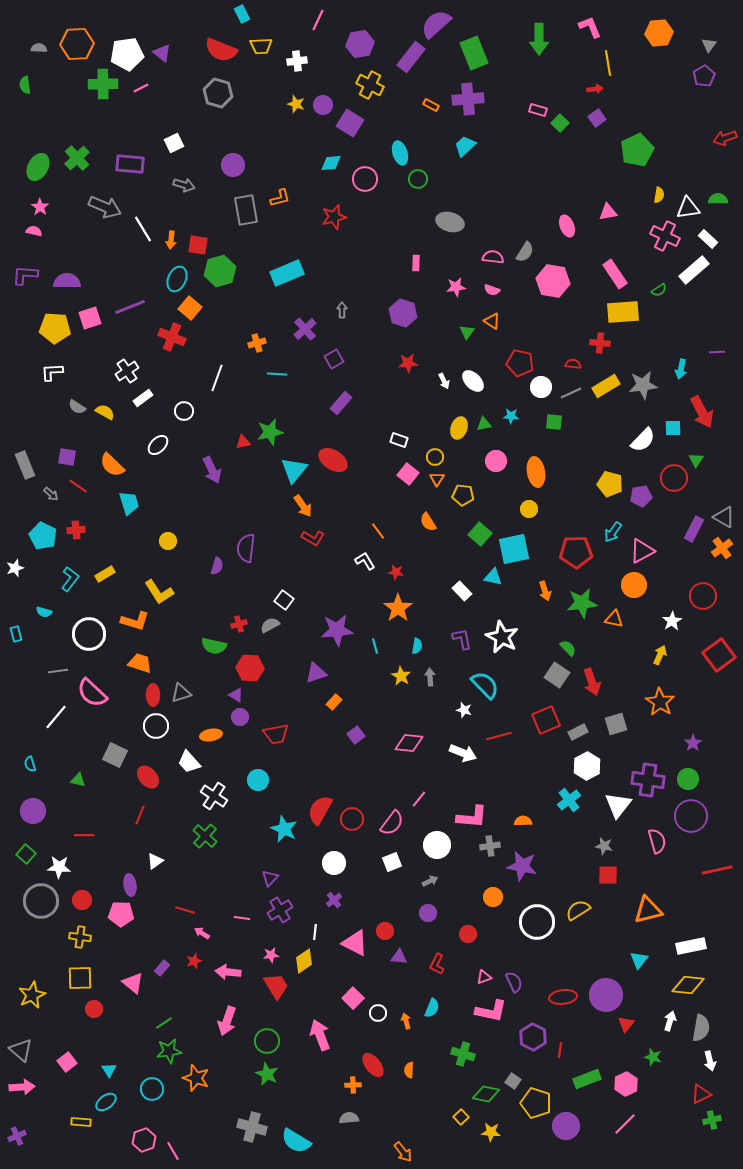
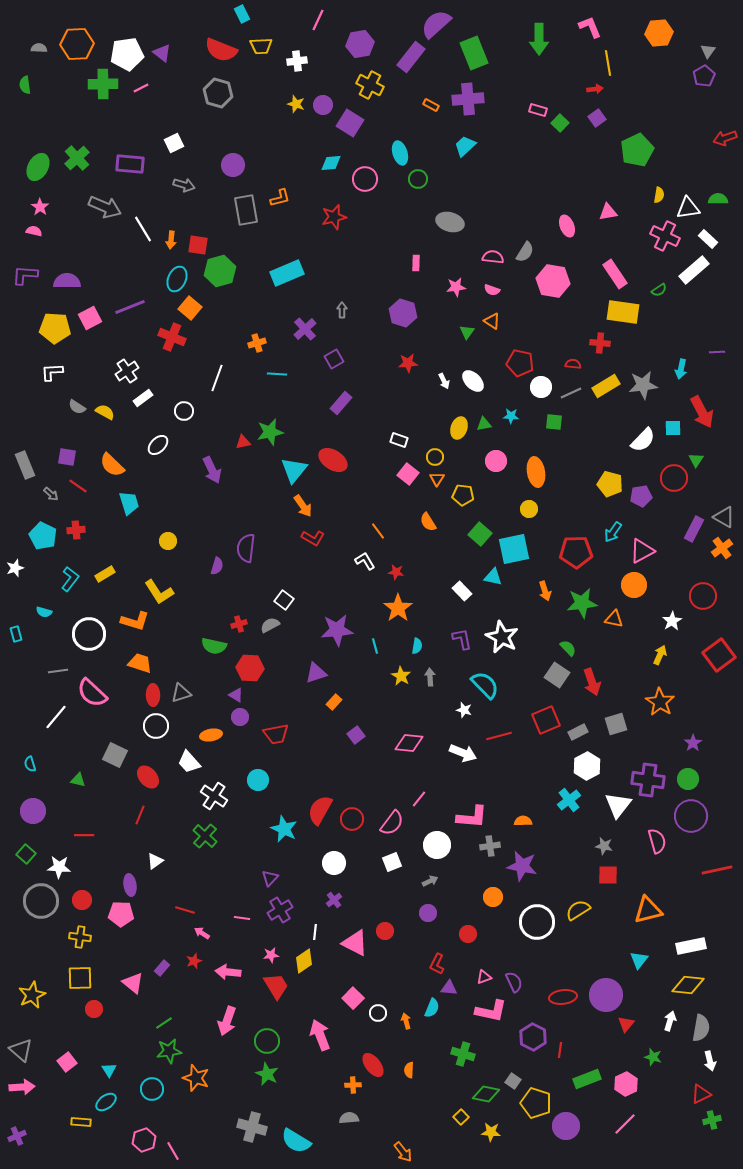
gray triangle at (709, 45): moved 1 px left, 6 px down
yellow rectangle at (623, 312): rotated 12 degrees clockwise
pink square at (90, 318): rotated 10 degrees counterclockwise
purple triangle at (399, 957): moved 50 px right, 31 px down
